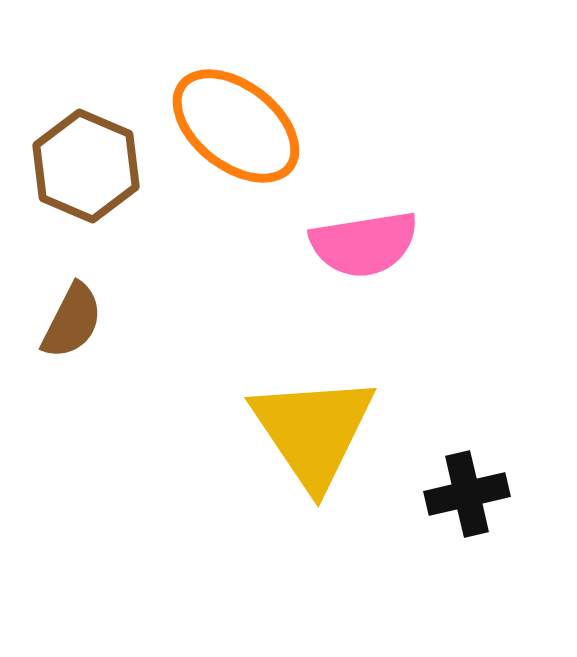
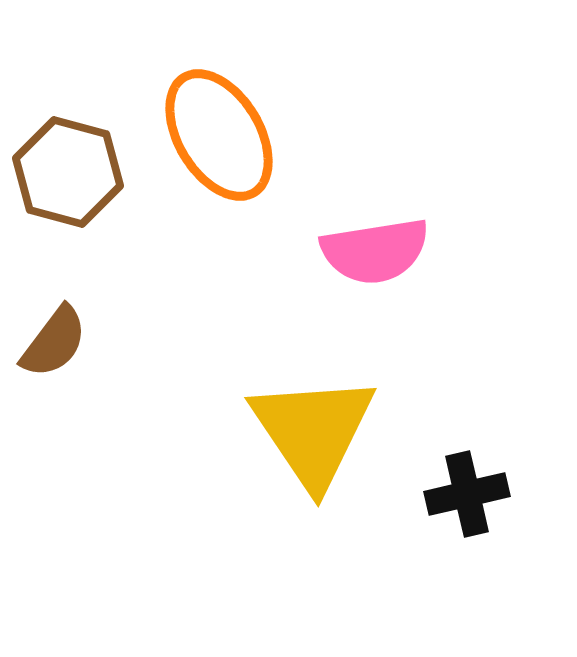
orange ellipse: moved 17 px left, 9 px down; rotated 21 degrees clockwise
brown hexagon: moved 18 px left, 6 px down; rotated 8 degrees counterclockwise
pink semicircle: moved 11 px right, 7 px down
brown semicircle: moved 18 px left, 21 px down; rotated 10 degrees clockwise
